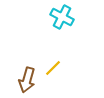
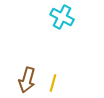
yellow line: moved 15 px down; rotated 30 degrees counterclockwise
